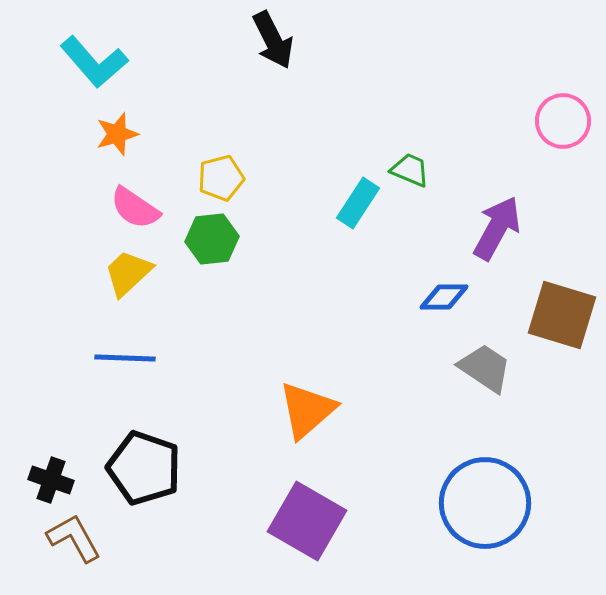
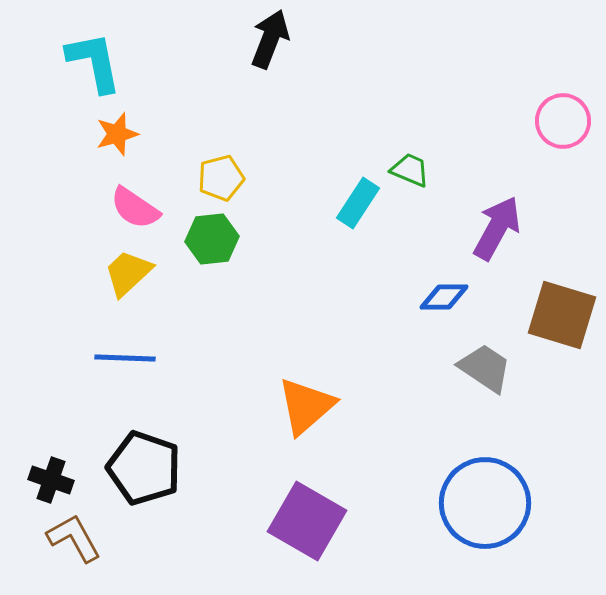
black arrow: moved 3 px left, 1 px up; rotated 132 degrees counterclockwise
cyan L-shape: rotated 150 degrees counterclockwise
orange triangle: moved 1 px left, 4 px up
